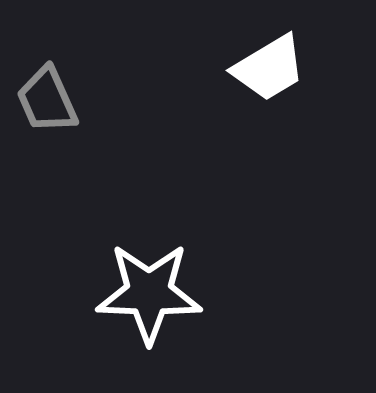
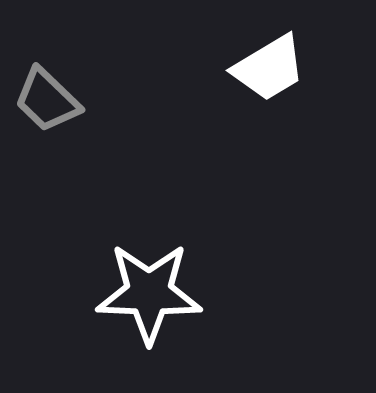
gray trapezoid: rotated 22 degrees counterclockwise
